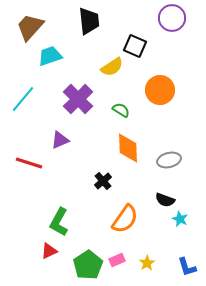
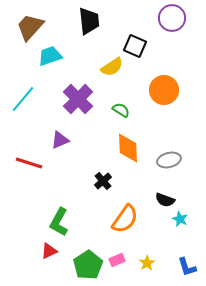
orange circle: moved 4 px right
